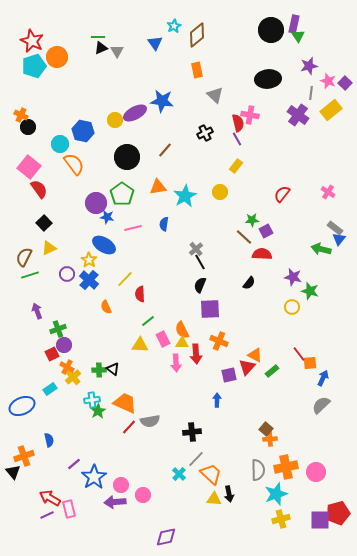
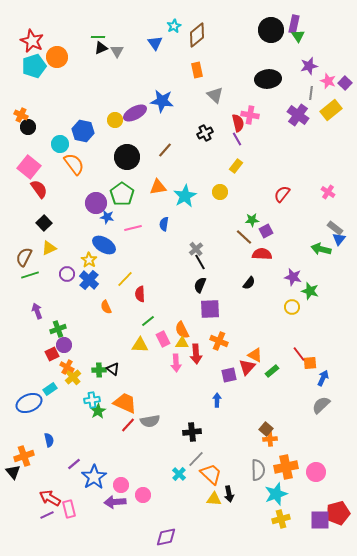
blue ellipse at (22, 406): moved 7 px right, 3 px up
red line at (129, 427): moved 1 px left, 2 px up
